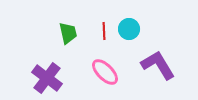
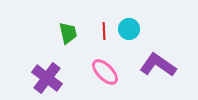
purple L-shape: rotated 24 degrees counterclockwise
